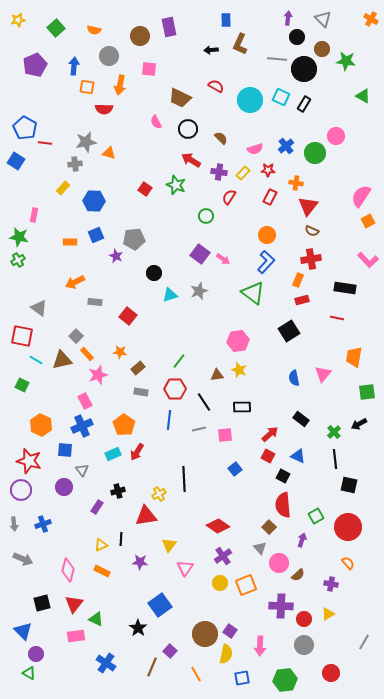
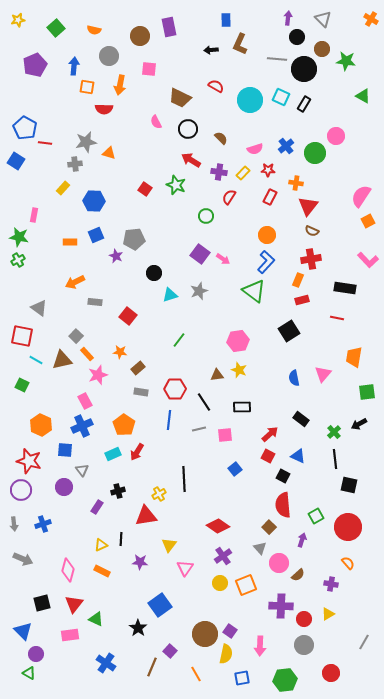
green triangle at (253, 293): moved 1 px right, 2 px up
green line at (179, 361): moved 21 px up
pink rectangle at (76, 636): moved 6 px left, 1 px up
